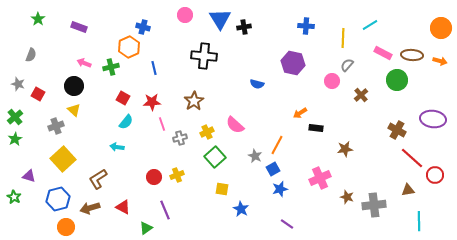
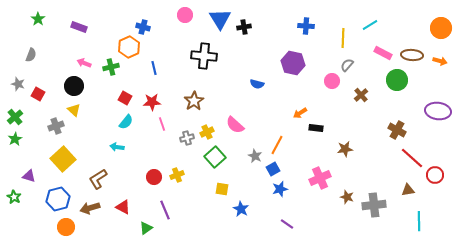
red square at (123, 98): moved 2 px right
purple ellipse at (433, 119): moved 5 px right, 8 px up
gray cross at (180, 138): moved 7 px right
